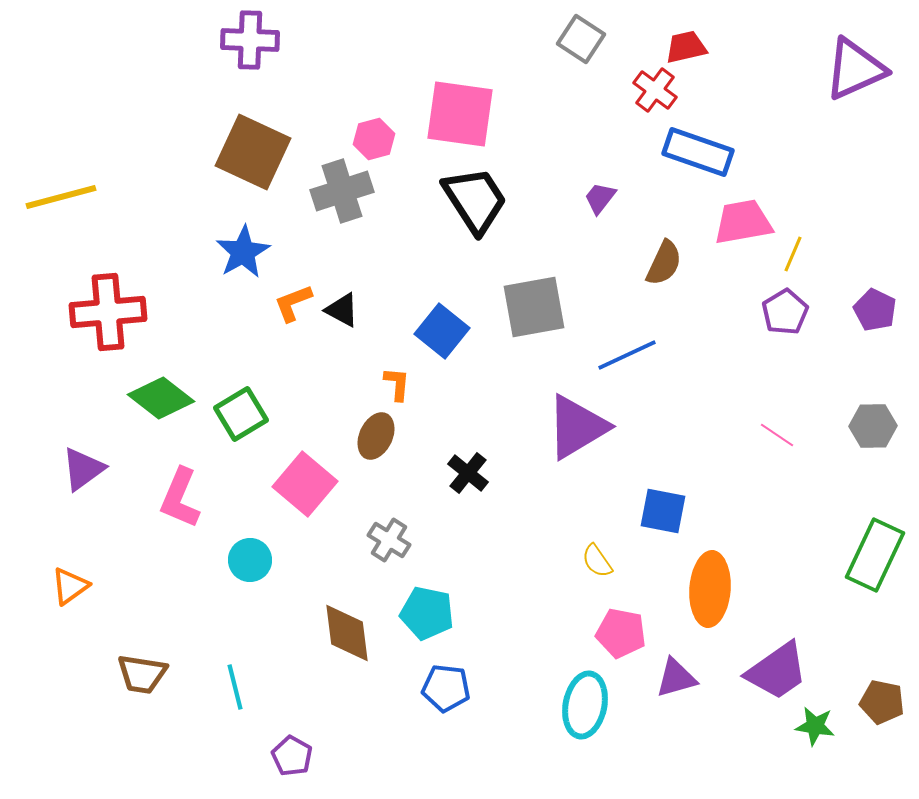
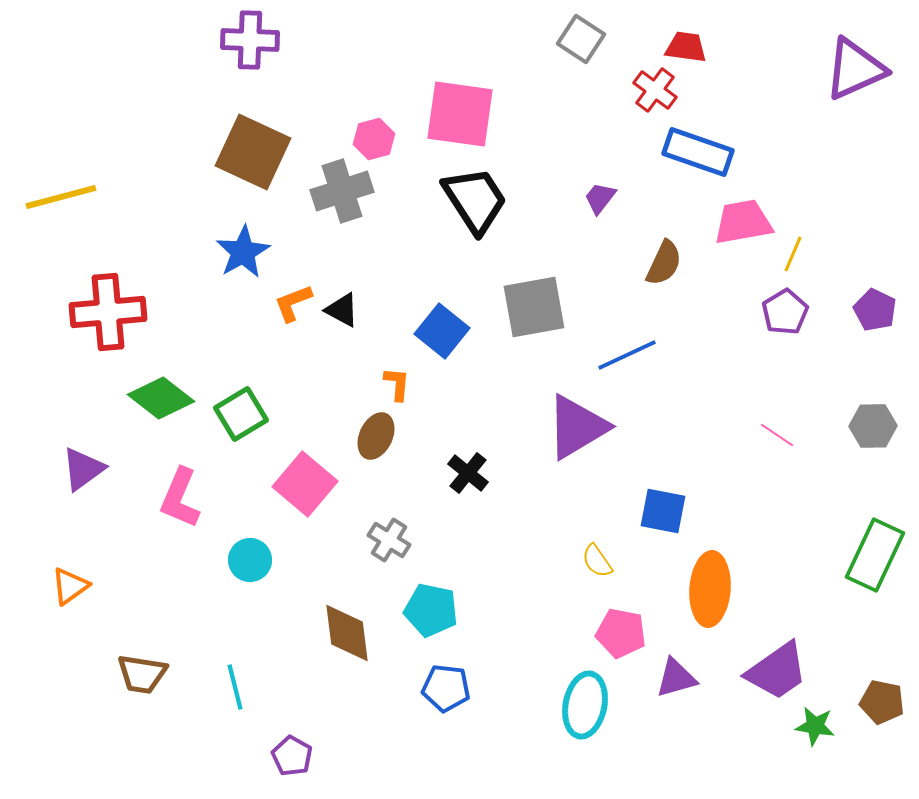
red trapezoid at (686, 47): rotated 21 degrees clockwise
cyan pentagon at (427, 613): moved 4 px right, 3 px up
